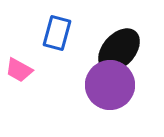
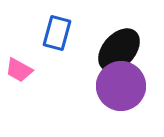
purple circle: moved 11 px right, 1 px down
